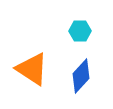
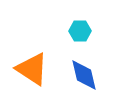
blue diamond: moved 3 px right, 1 px up; rotated 56 degrees counterclockwise
